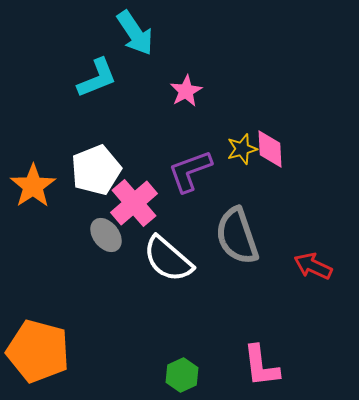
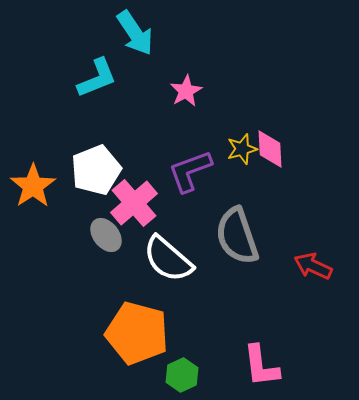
orange pentagon: moved 99 px right, 18 px up
